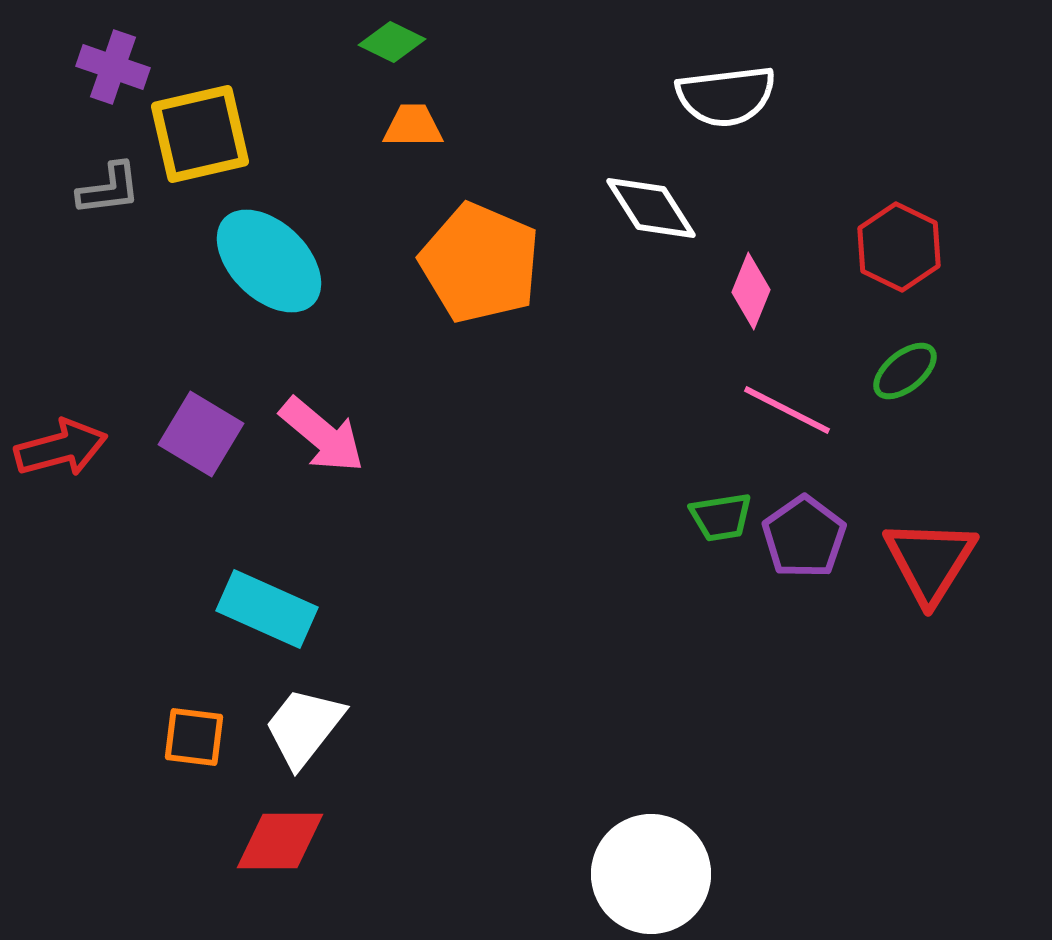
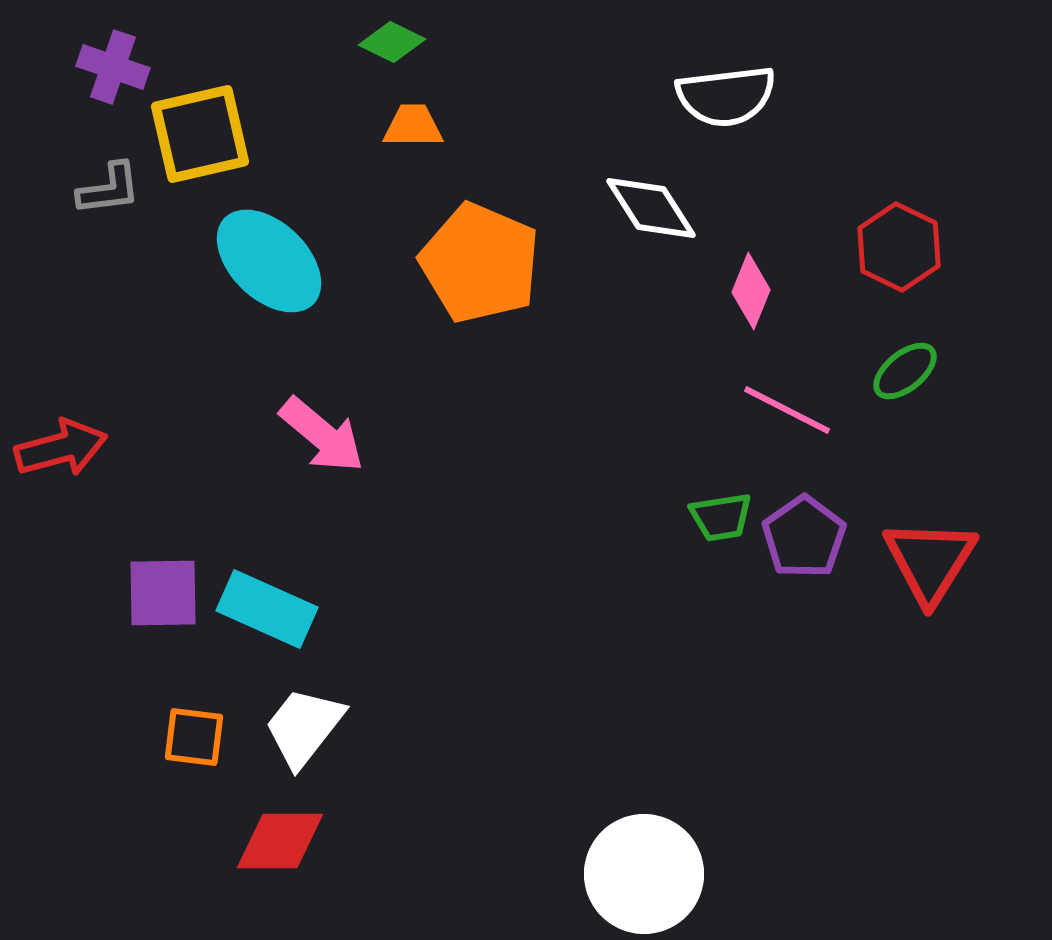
purple square: moved 38 px left, 159 px down; rotated 32 degrees counterclockwise
white circle: moved 7 px left
